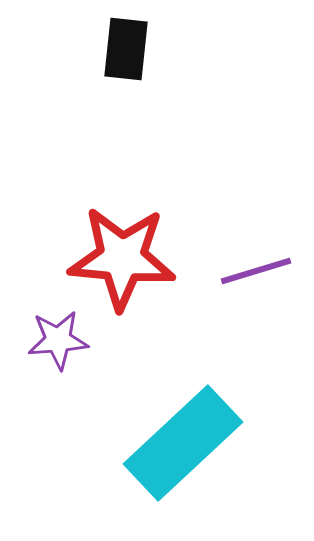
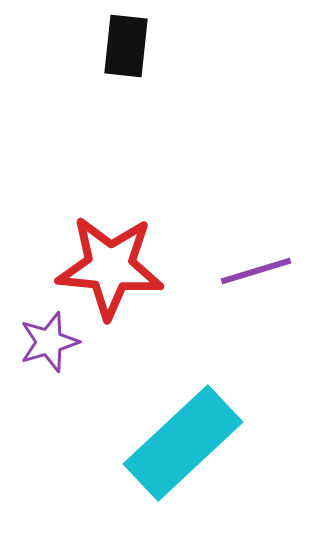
black rectangle: moved 3 px up
red star: moved 12 px left, 9 px down
purple star: moved 9 px left, 2 px down; rotated 12 degrees counterclockwise
